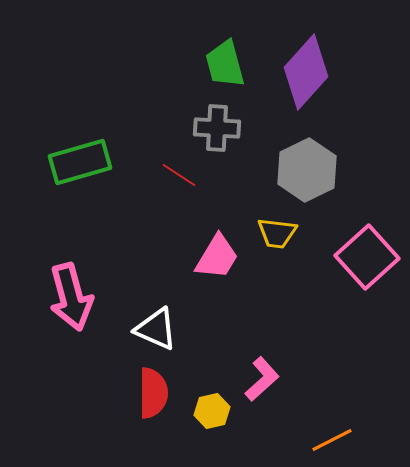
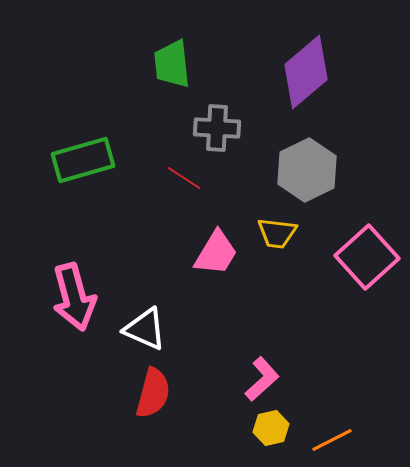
green trapezoid: moved 53 px left; rotated 9 degrees clockwise
purple diamond: rotated 8 degrees clockwise
green rectangle: moved 3 px right, 2 px up
red line: moved 5 px right, 3 px down
pink trapezoid: moved 1 px left, 4 px up
pink arrow: moved 3 px right
white triangle: moved 11 px left
red semicircle: rotated 15 degrees clockwise
yellow hexagon: moved 59 px right, 17 px down
